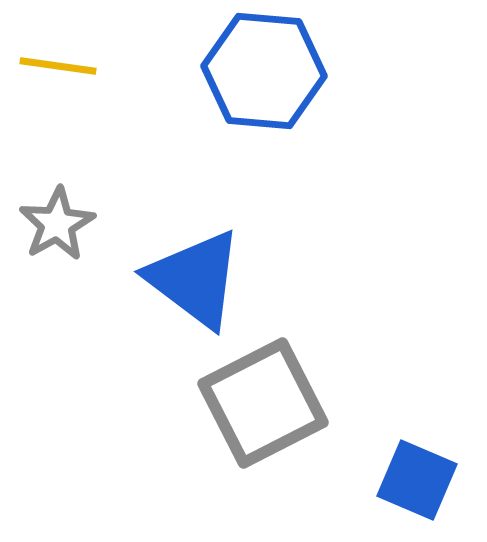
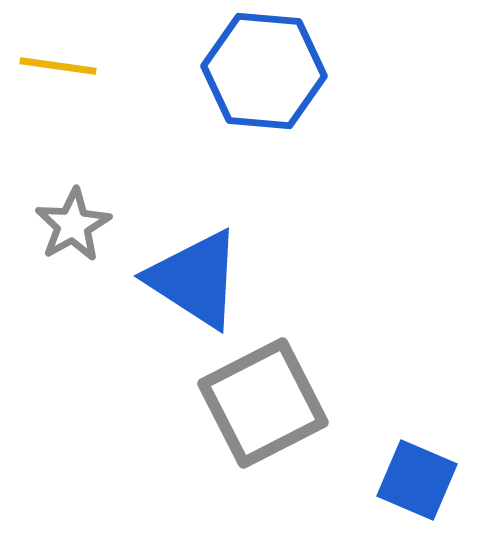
gray star: moved 16 px right, 1 px down
blue triangle: rotated 4 degrees counterclockwise
